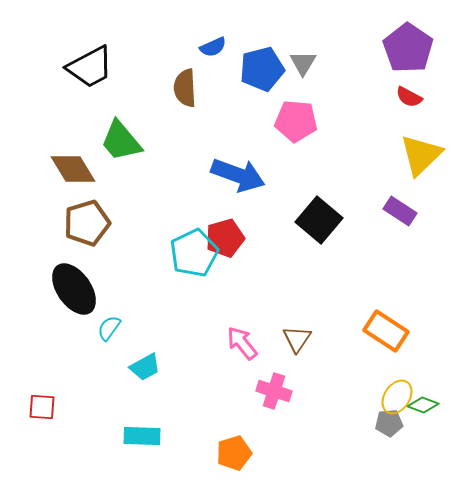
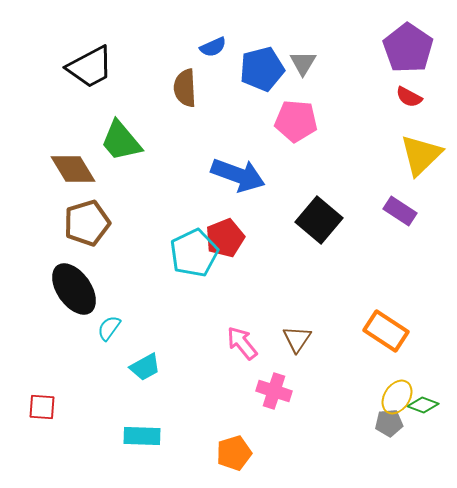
red pentagon: rotated 6 degrees counterclockwise
